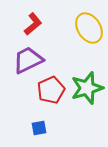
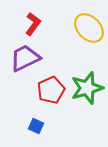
red L-shape: rotated 15 degrees counterclockwise
yellow ellipse: rotated 12 degrees counterclockwise
purple trapezoid: moved 3 px left, 2 px up
blue square: moved 3 px left, 2 px up; rotated 35 degrees clockwise
